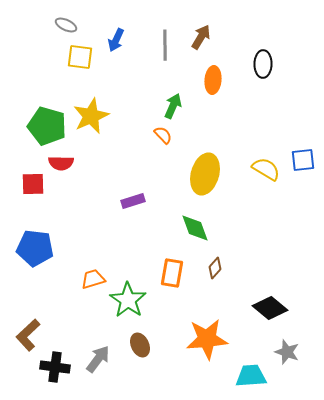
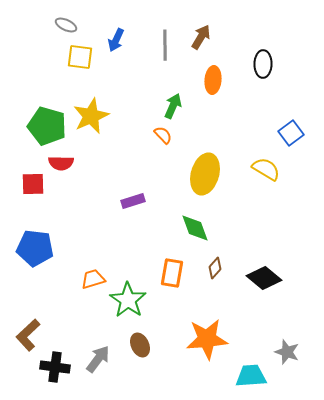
blue square: moved 12 px left, 27 px up; rotated 30 degrees counterclockwise
black diamond: moved 6 px left, 30 px up
